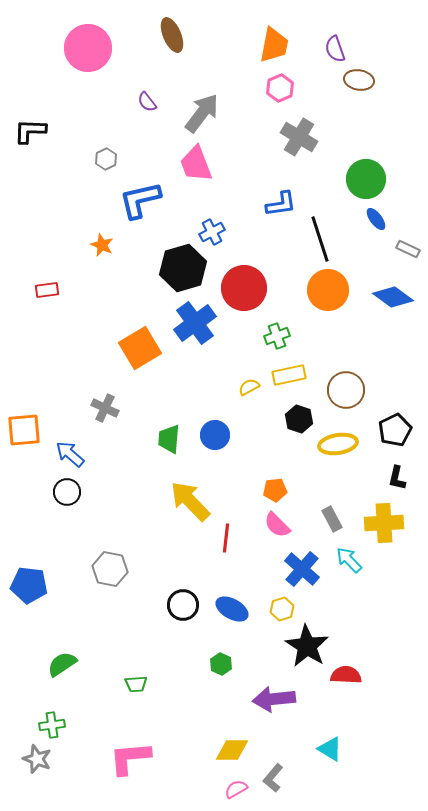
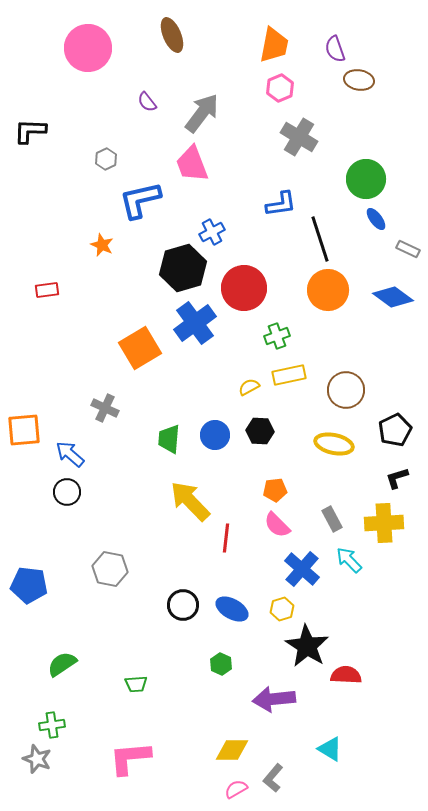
pink trapezoid at (196, 164): moved 4 px left
black hexagon at (299, 419): moved 39 px left, 12 px down; rotated 16 degrees counterclockwise
yellow ellipse at (338, 444): moved 4 px left; rotated 21 degrees clockwise
black L-shape at (397, 478): rotated 60 degrees clockwise
